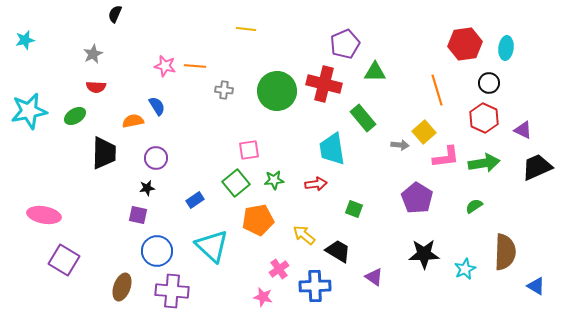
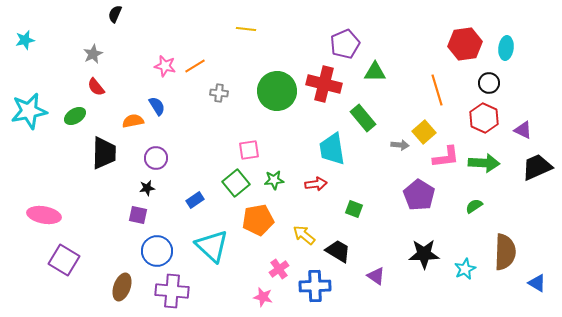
orange line at (195, 66): rotated 35 degrees counterclockwise
red semicircle at (96, 87): rotated 48 degrees clockwise
gray cross at (224, 90): moved 5 px left, 3 px down
green arrow at (484, 163): rotated 12 degrees clockwise
purple pentagon at (417, 198): moved 2 px right, 3 px up
purple triangle at (374, 277): moved 2 px right, 1 px up
blue triangle at (536, 286): moved 1 px right, 3 px up
